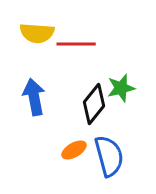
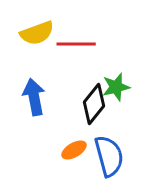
yellow semicircle: rotated 24 degrees counterclockwise
green star: moved 5 px left, 1 px up
